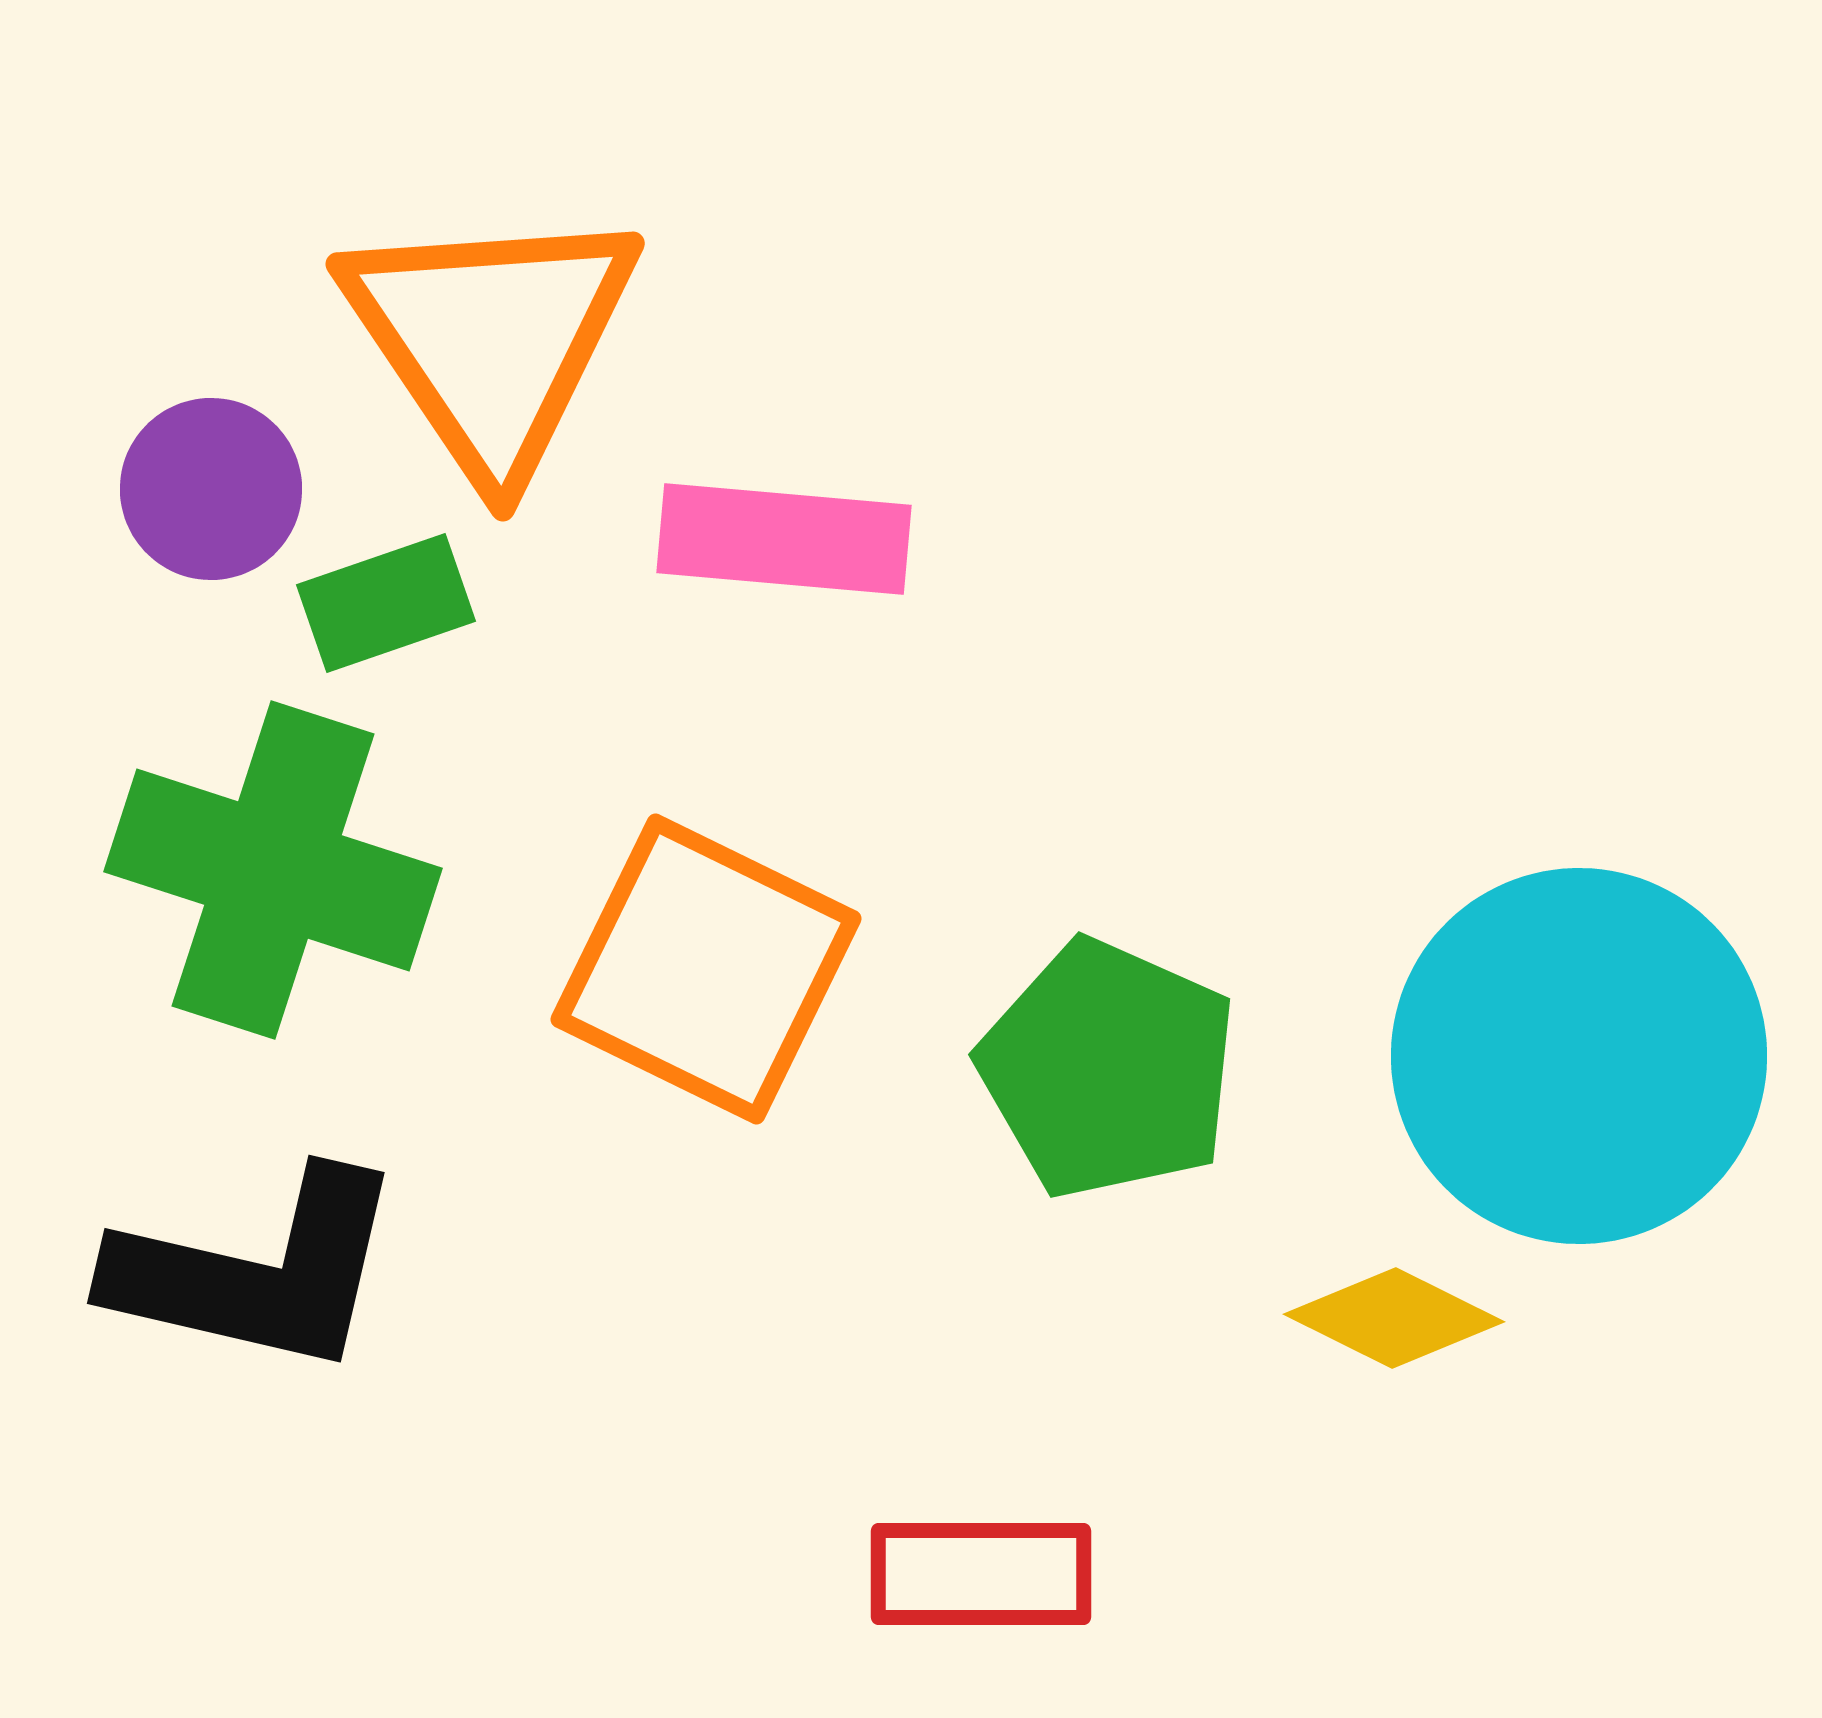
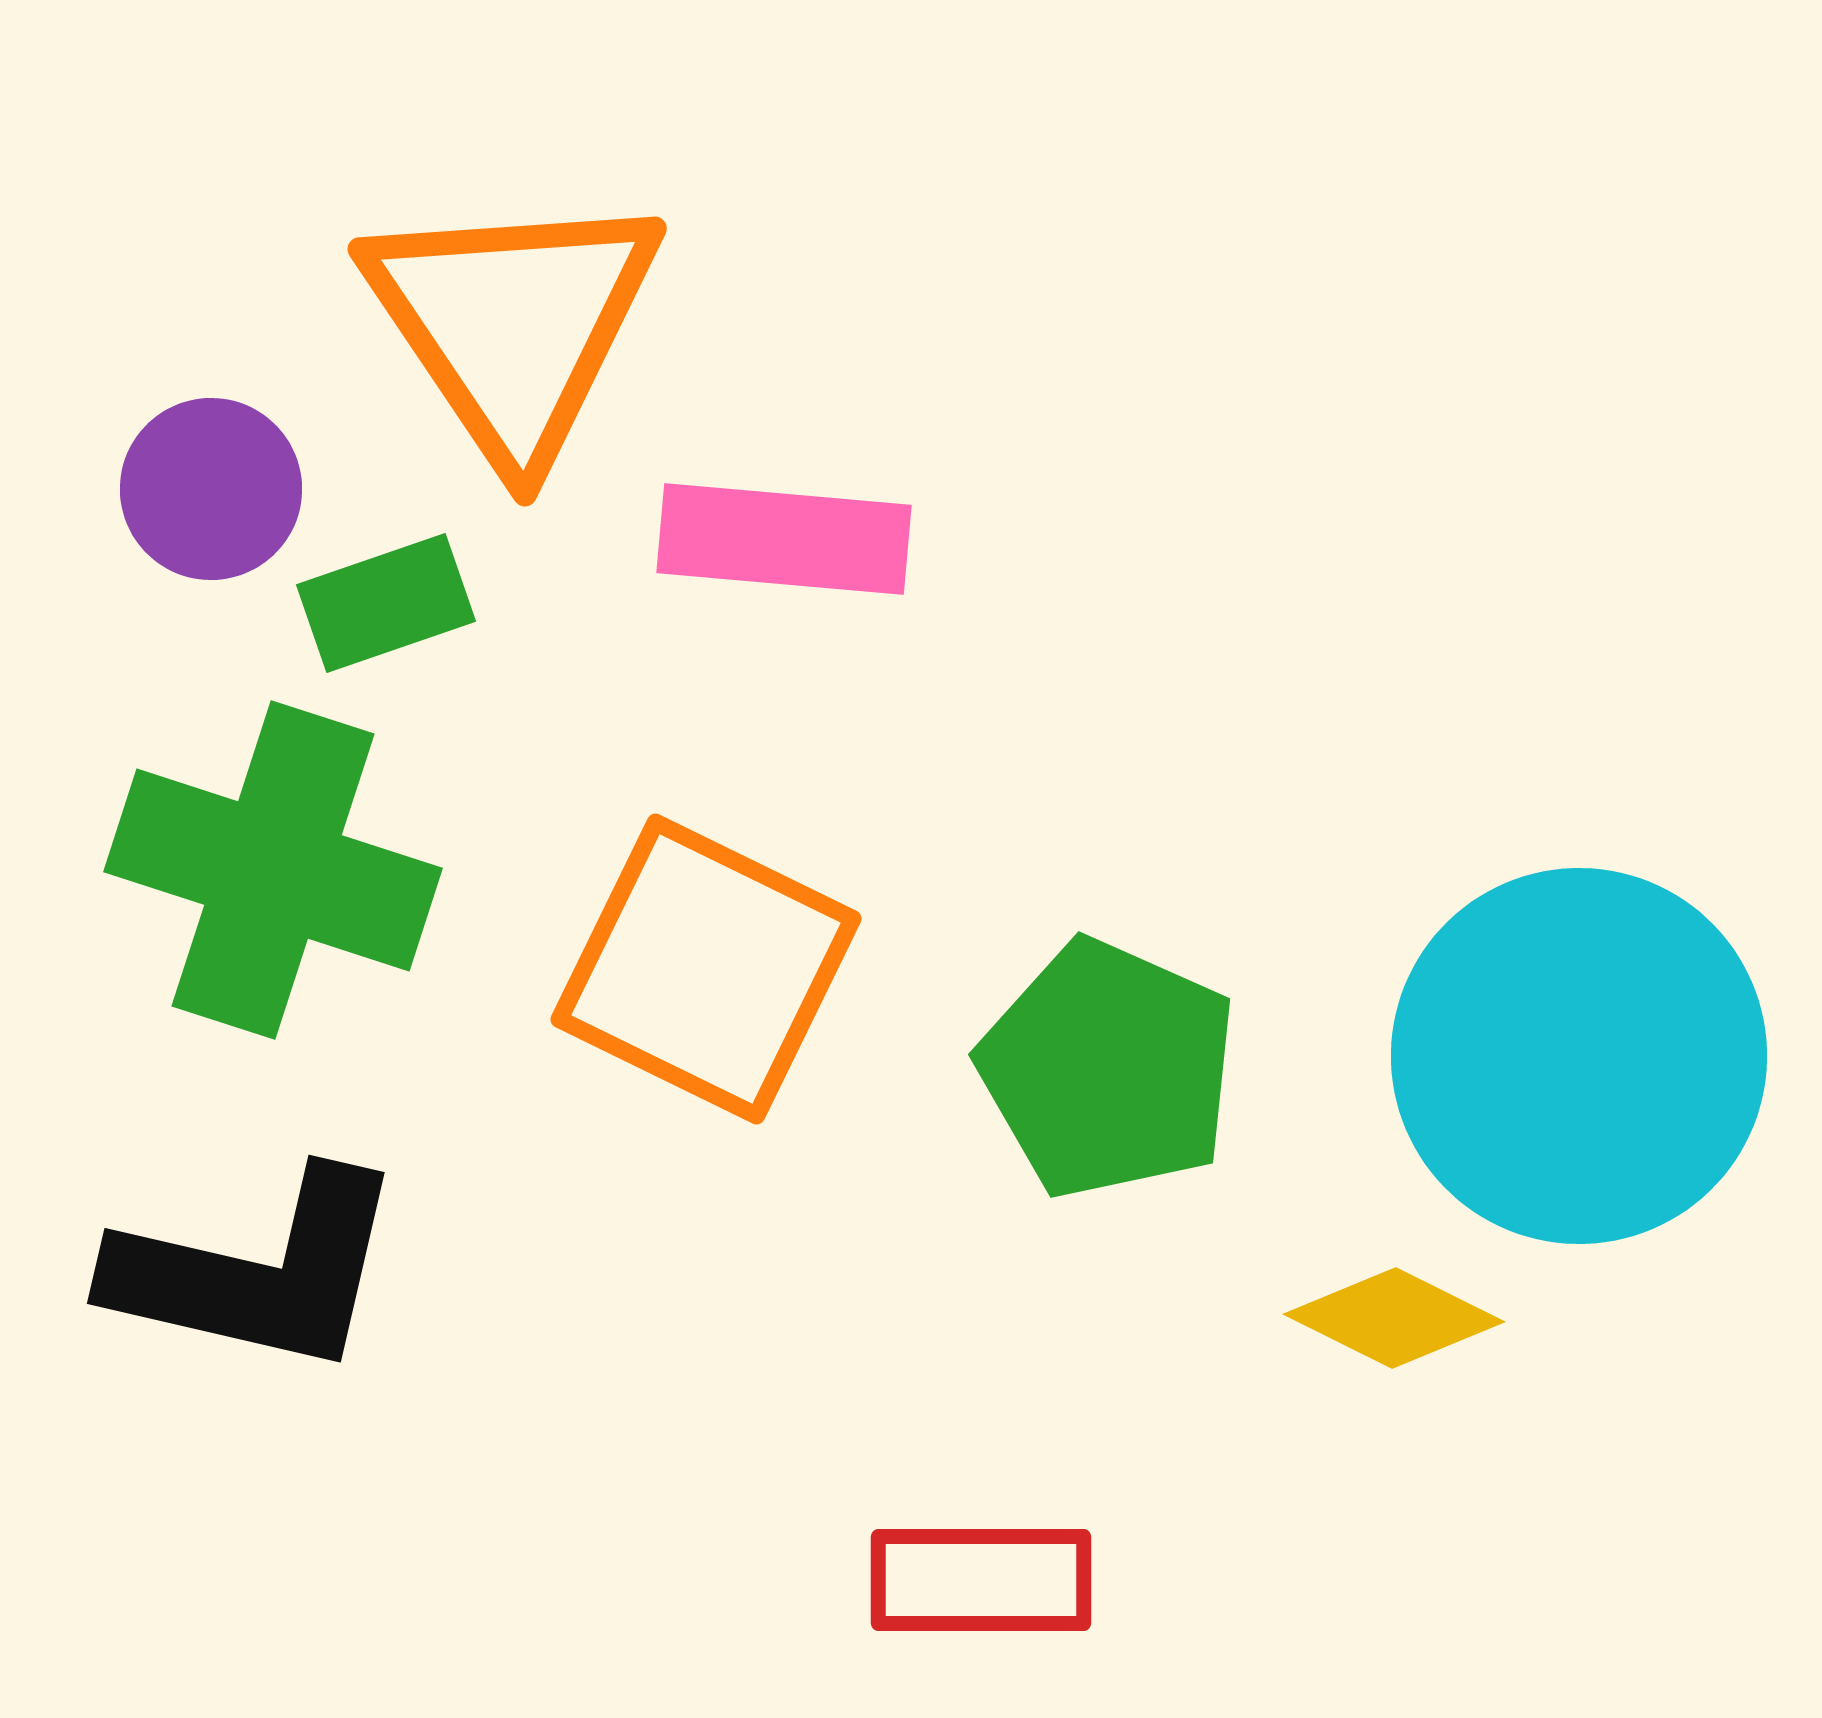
orange triangle: moved 22 px right, 15 px up
red rectangle: moved 6 px down
